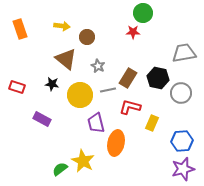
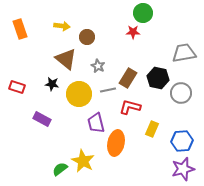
yellow circle: moved 1 px left, 1 px up
yellow rectangle: moved 6 px down
